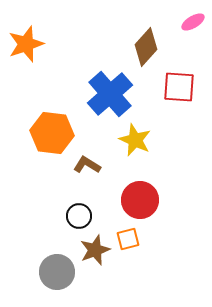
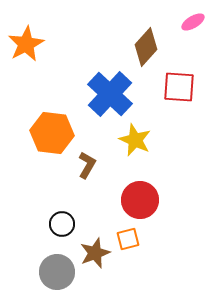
orange star: rotated 9 degrees counterclockwise
blue cross: rotated 6 degrees counterclockwise
brown L-shape: rotated 88 degrees clockwise
black circle: moved 17 px left, 8 px down
brown star: moved 3 px down
